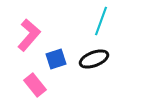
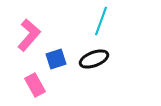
pink rectangle: rotated 10 degrees clockwise
